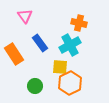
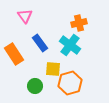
orange cross: rotated 28 degrees counterclockwise
cyan cross: rotated 25 degrees counterclockwise
yellow square: moved 7 px left, 2 px down
orange hexagon: rotated 10 degrees clockwise
